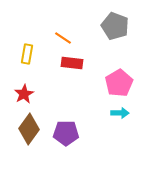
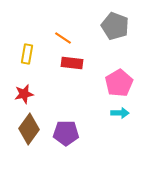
red star: rotated 18 degrees clockwise
